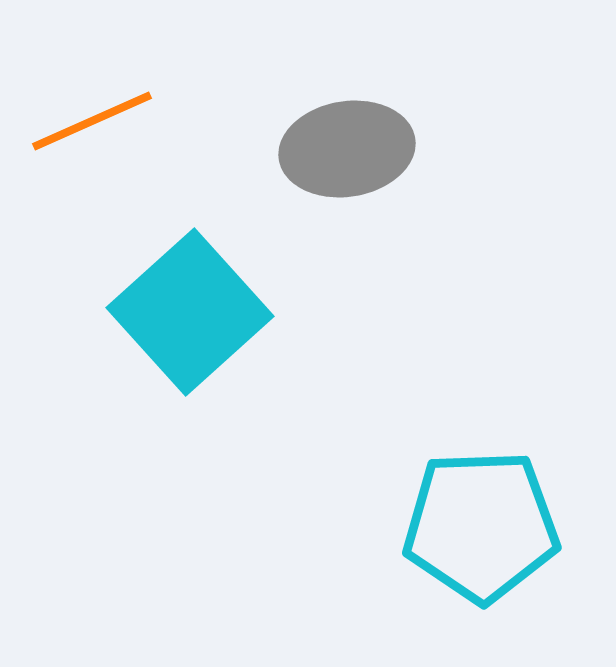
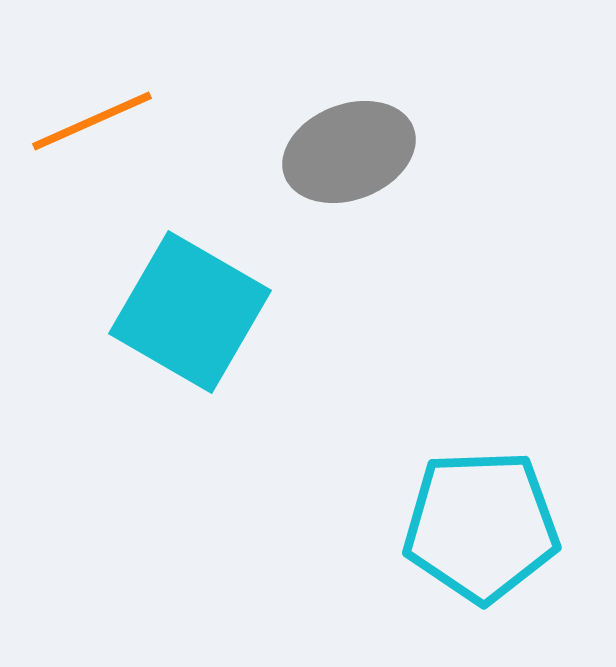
gray ellipse: moved 2 px right, 3 px down; rotated 12 degrees counterclockwise
cyan square: rotated 18 degrees counterclockwise
